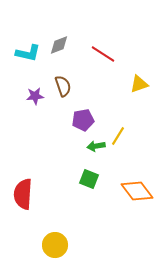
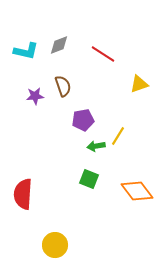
cyan L-shape: moved 2 px left, 2 px up
